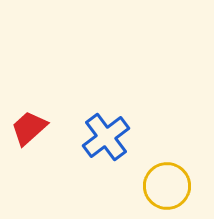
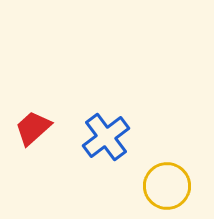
red trapezoid: moved 4 px right
